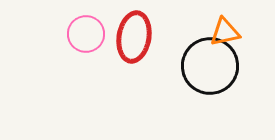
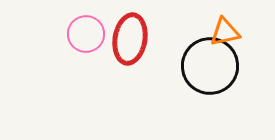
red ellipse: moved 4 px left, 2 px down
